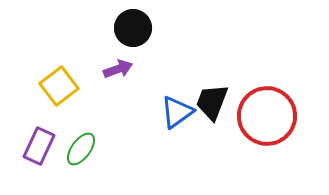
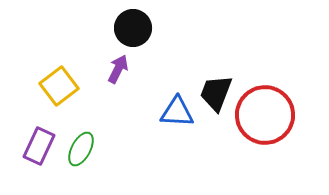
purple arrow: rotated 44 degrees counterclockwise
black trapezoid: moved 4 px right, 9 px up
blue triangle: rotated 39 degrees clockwise
red circle: moved 2 px left, 1 px up
green ellipse: rotated 8 degrees counterclockwise
